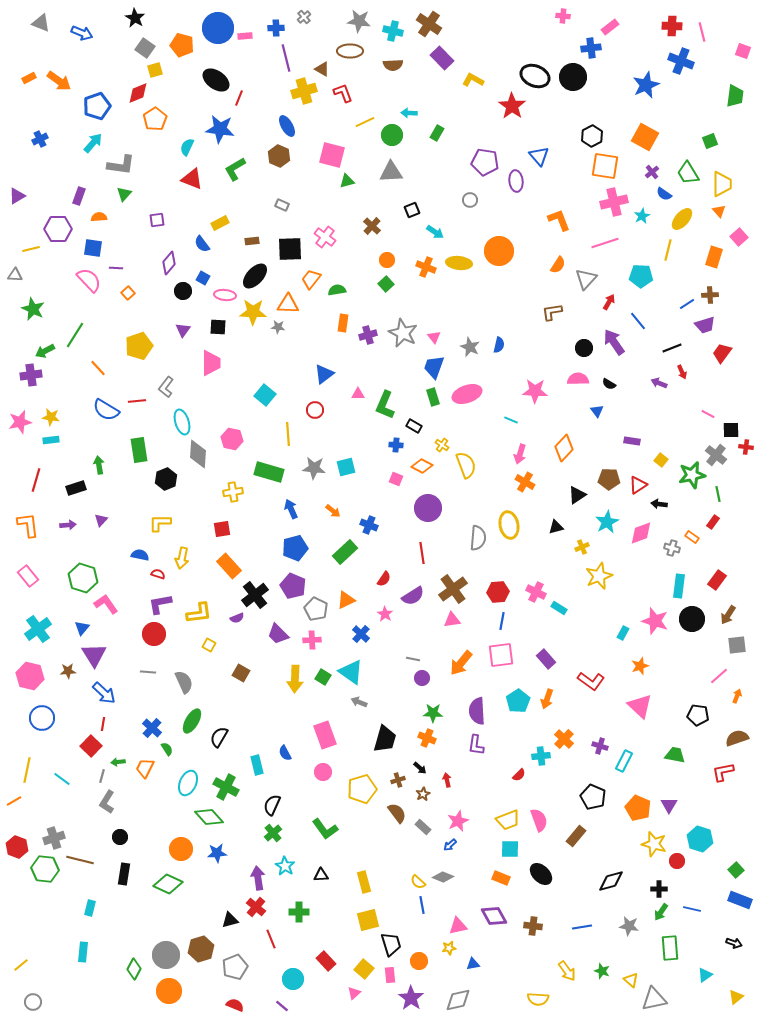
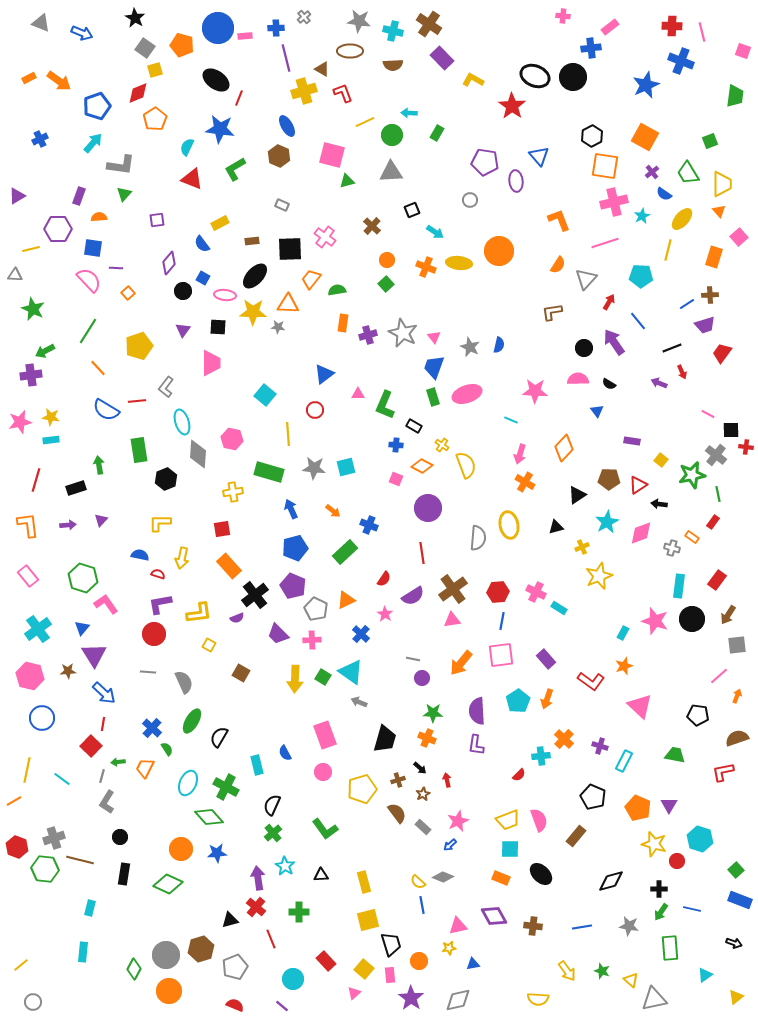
green line at (75, 335): moved 13 px right, 4 px up
orange star at (640, 666): moved 16 px left
